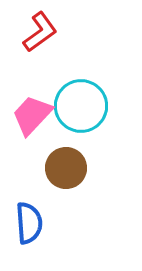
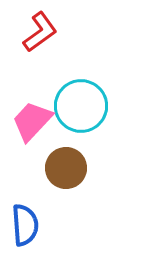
pink trapezoid: moved 6 px down
blue semicircle: moved 4 px left, 2 px down
